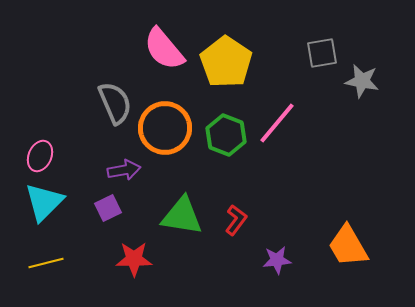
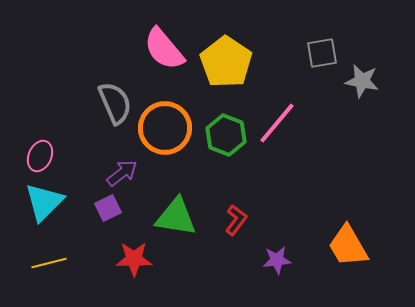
purple arrow: moved 2 px left, 3 px down; rotated 28 degrees counterclockwise
green triangle: moved 6 px left, 1 px down
yellow line: moved 3 px right
